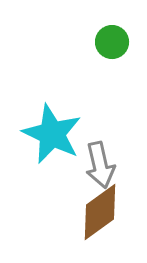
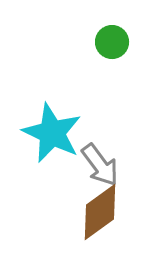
cyan star: moved 1 px up
gray arrow: rotated 24 degrees counterclockwise
